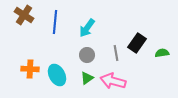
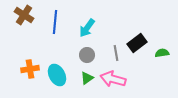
black rectangle: rotated 18 degrees clockwise
orange cross: rotated 12 degrees counterclockwise
pink arrow: moved 2 px up
